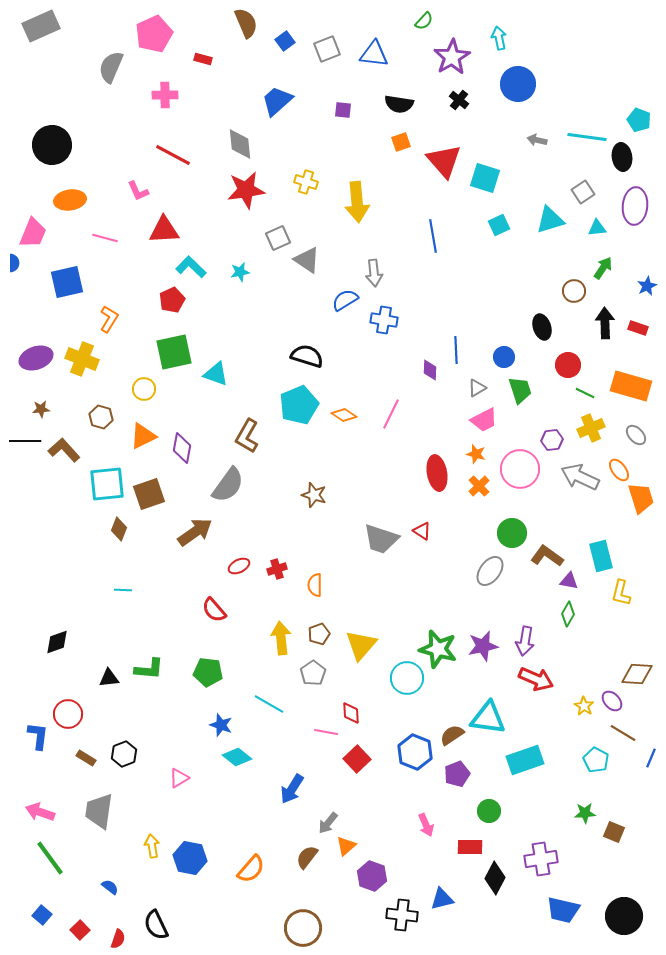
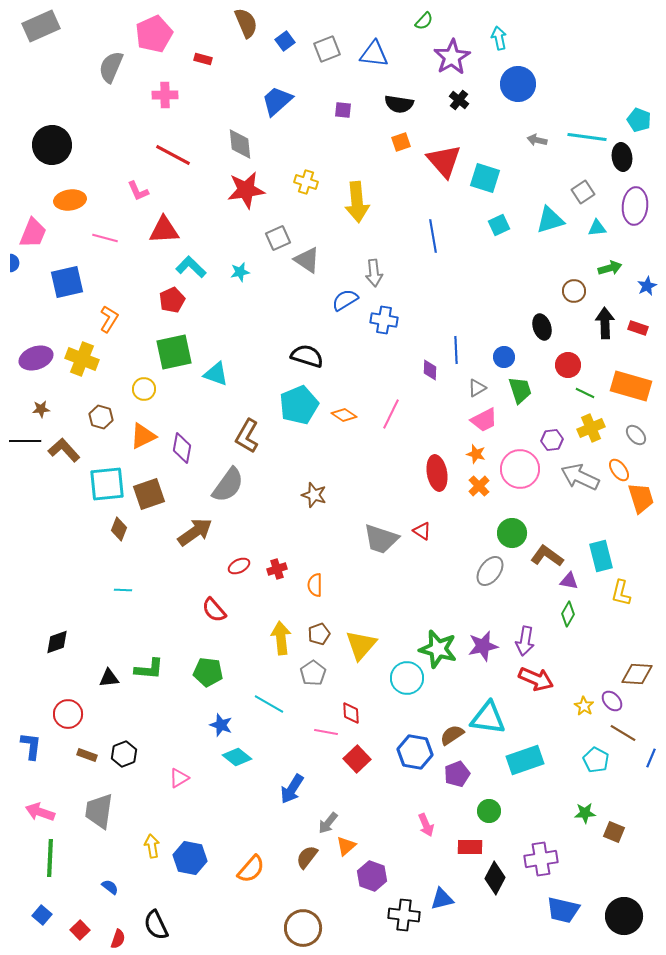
green arrow at (603, 268): moved 7 px right; rotated 40 degrees clockwise
blue L-shape at (38, 736): moved 7 px left, 10 px down
blue hexagon at (415, 752): rotated 12 degrees counterclockwise
brown rectangle at (86, 758): moved 1 px right, 3 px up; rotated 12 degrees counterclockwise
green line at (50, 858): rotated 39 degrees clockwise
black cross at (402, 915): moved 2 px right
